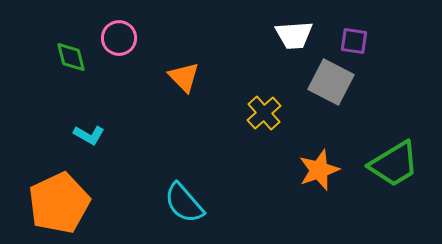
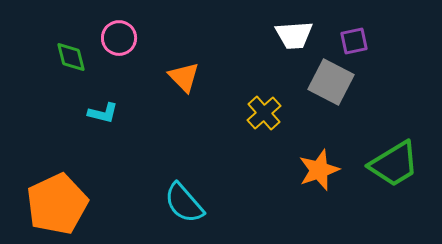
purple square: rotated 20 degrees counterclockwise
cyan L-shape: moved 14 px right, 22 px up; rotated 16 degrees counterclockwise
orange pentagon: moved 2 px left, 1 px down
